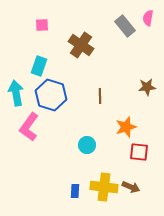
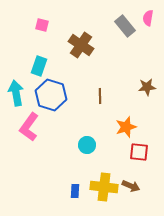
pink square: rotated 16 degrees clockwise
brown arrow: moved 1 px up
